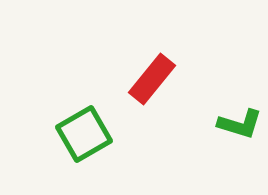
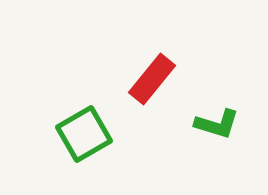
green L-shape: moved 23 px left
